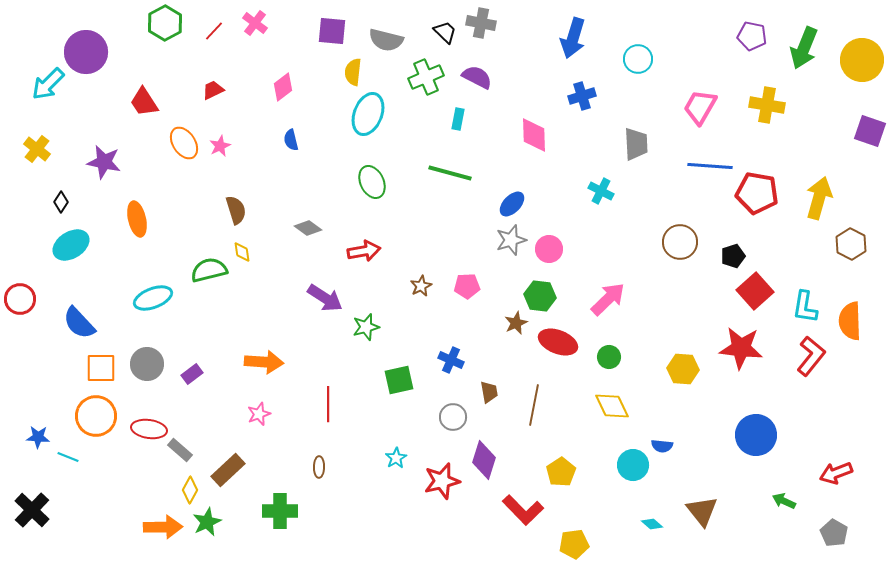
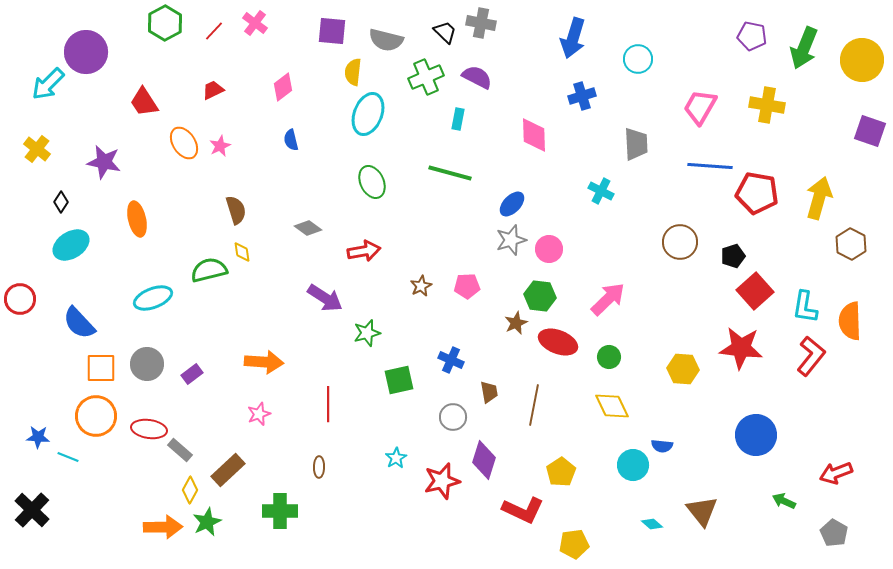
green star at (366, 327): moved 1 px right, 6 px down
red L-shape at (523, 510): rotated 21 degrees counterclockwise
